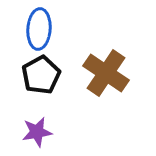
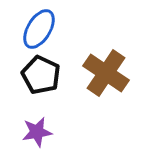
blue ellipse: rotated 27 degrees clockwise
black pentagon: rotated 18 degrees counterclockwise
